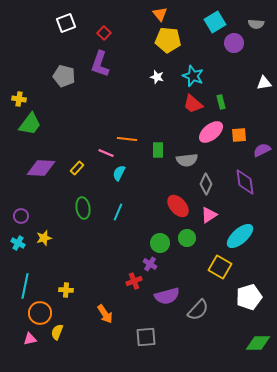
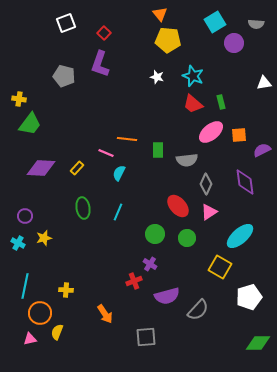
pink triangle at (209, 215): moved 3 px up
purple circle at (21, 216): moved 4 px right
green circle at (160, 243): moved 5 px left, 9 px up
